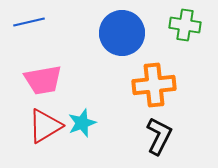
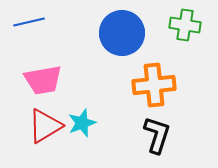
black L-shape: moved 2 px left, 1 px up; rotated 9 degrees counterclockwise
